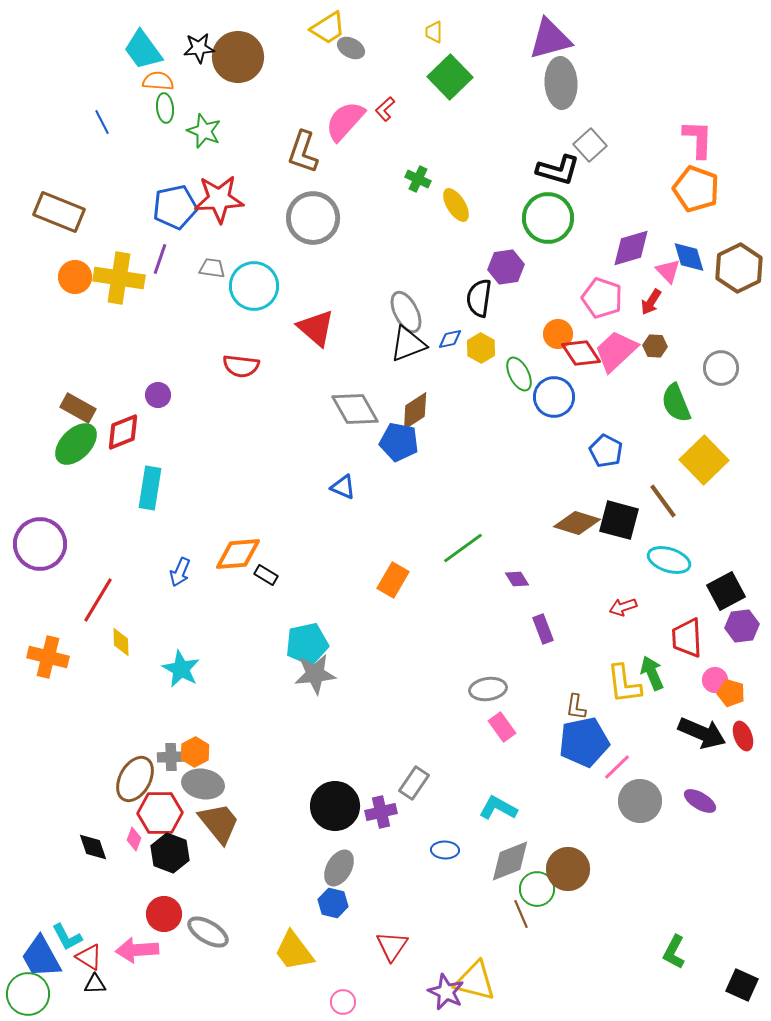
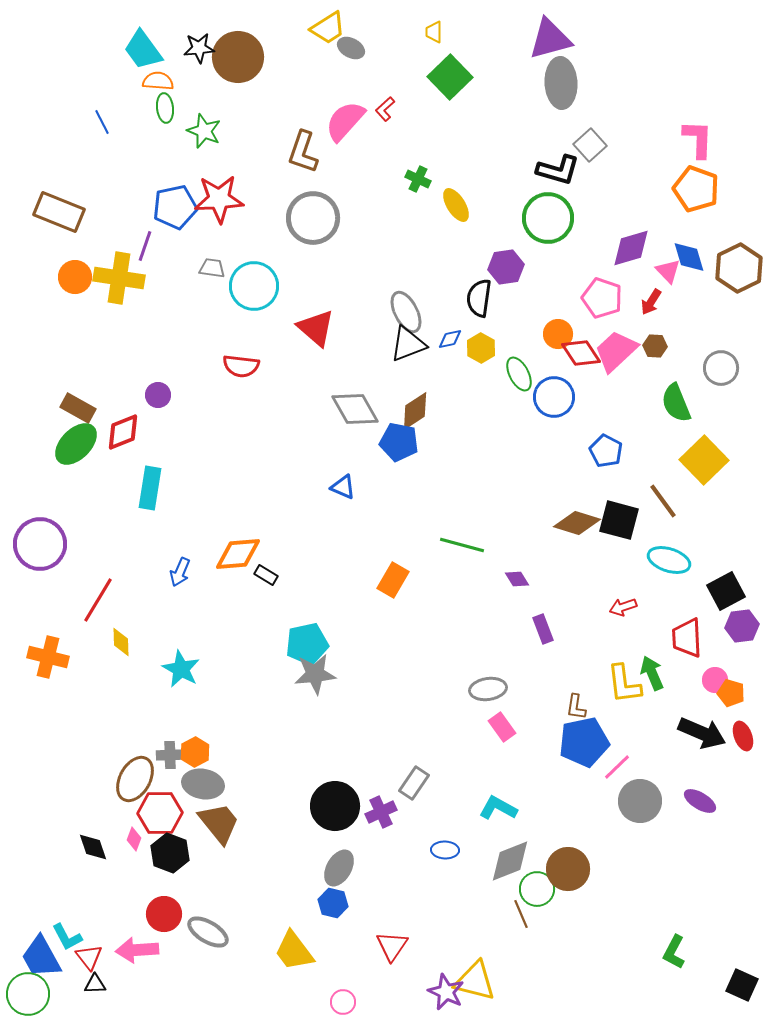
purple line at (160, 259): moved 15 px left, 13 px up
green line at (463, 548): moved 1 px left, 3 px up; rotated 51 degrees clockwise
gray cross at (171, 757): moved 1 px left, 2 px up
purple cross at (381, 812): rotated 12 degrees counterclockwise
red triangle at (89, 957): rotated 20 degrees clockwise
